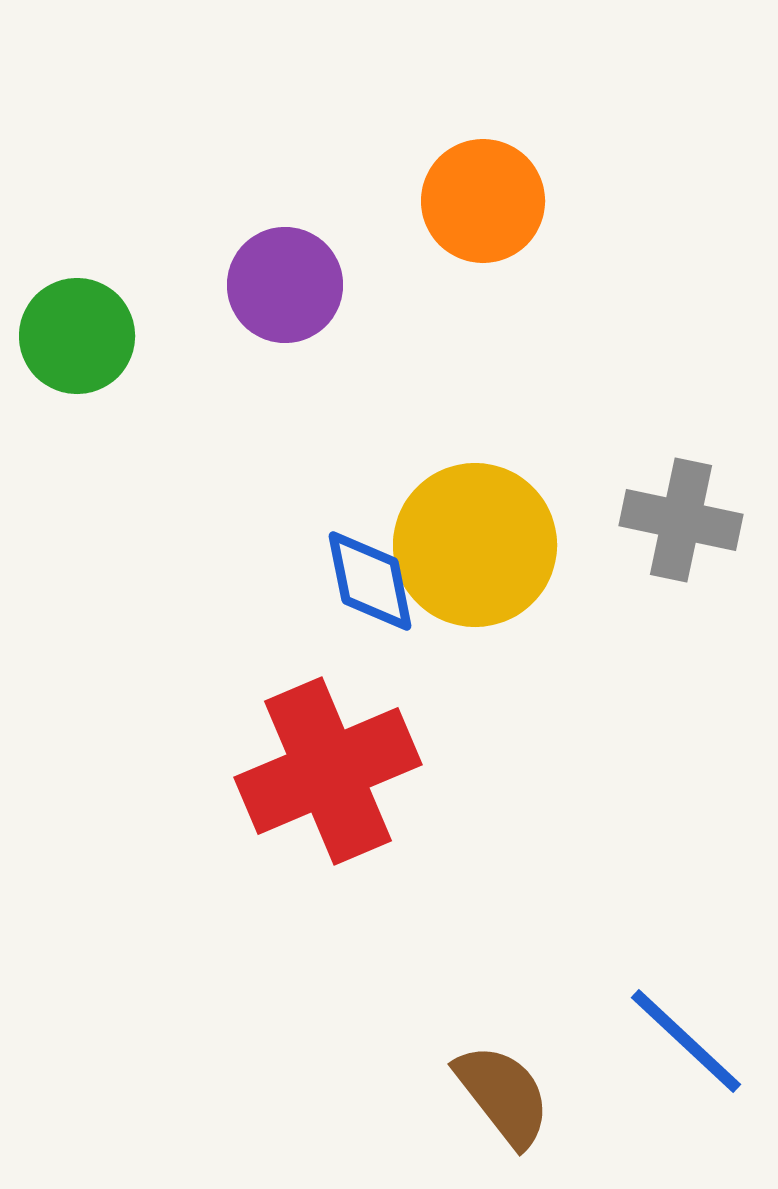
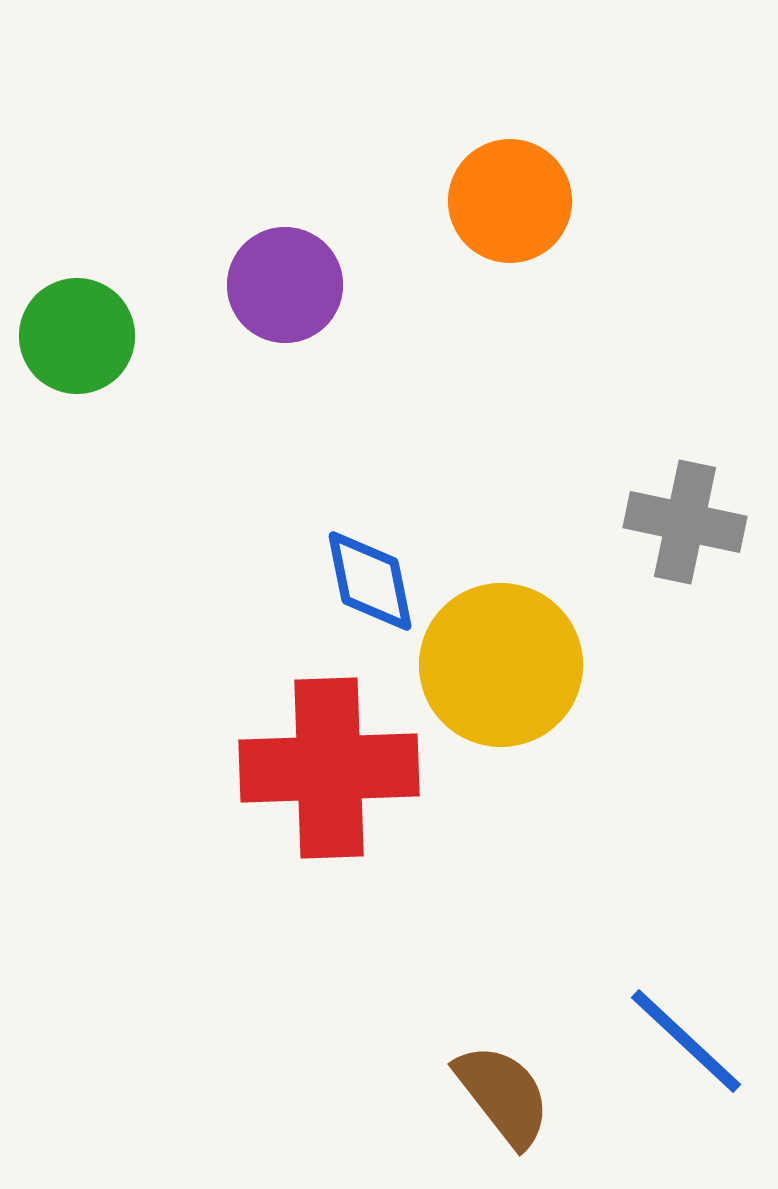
orange circle: moved 27 px right
gray cross: moved 4 px right, 2 px down
yellow circle: moved 26 px right, 120 px down
red cross: moved 1 px right, 3 px up; rotated 21 degrees clockwise
